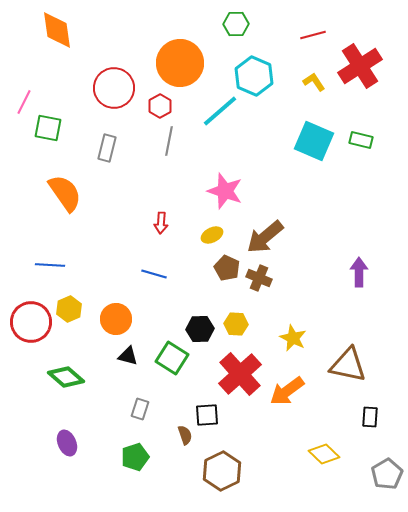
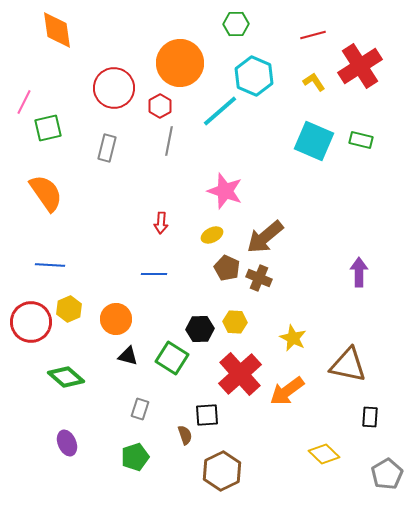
green square at (48, 128): rotated 24 degrees counterclockwise
orange semicircle at (65, 193): moved 19 px left
blue line at (154, 274): rotated 15 degrees counterclockwise
yellow hexagon at (236, 324): moved 1 px left, 2 px up
